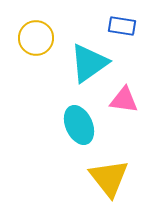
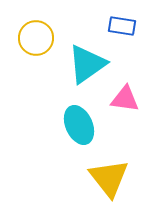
cyan triangle: moved 2 px left, 1 px down
pink triangle: moved 1 px right, 1 px up
